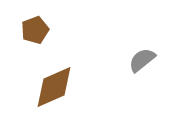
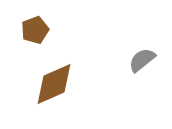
brown diamond: moved 3 px up
